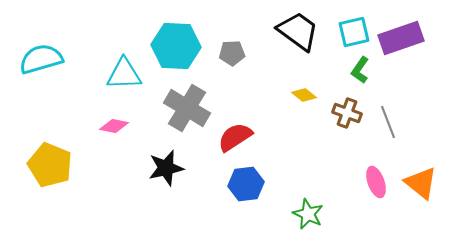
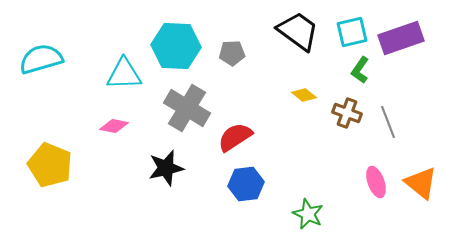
cyan square: moved 2 px left
